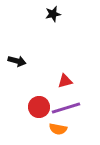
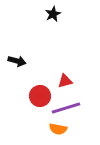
black star: rotated 14 degrees counterclockwise
red circle: moved 1 px right, 11 px up
